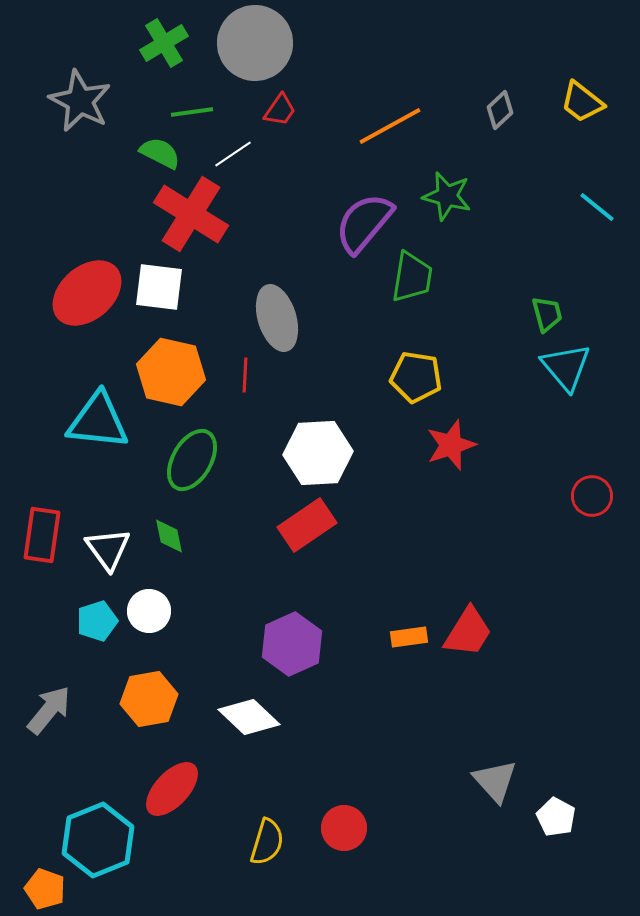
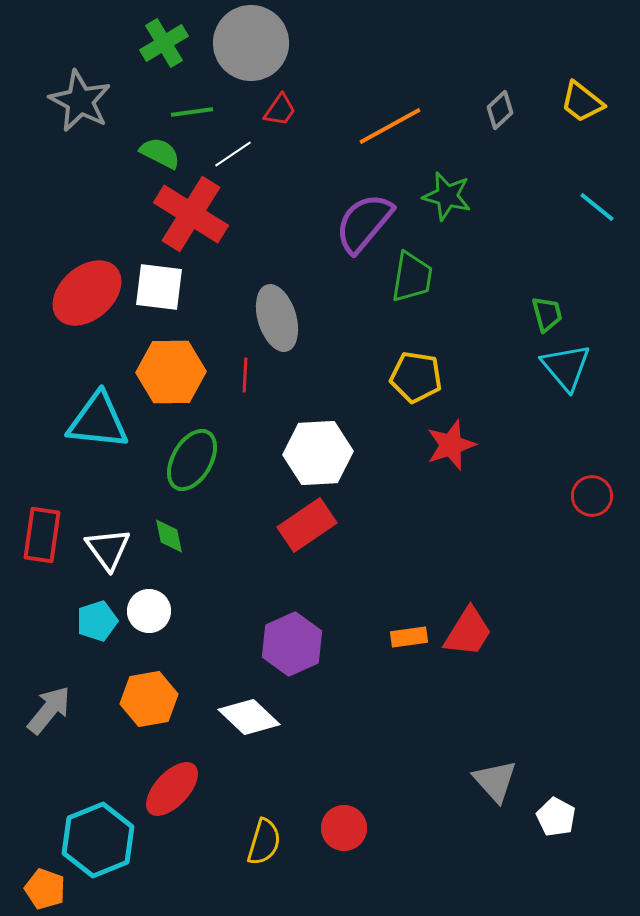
gray circle at (255, 43): moved 4 px left
orange hexagon at (171, 372): rotated 14 degrees counterclockwise
yellow semicircle at (267, 842): moved 3 px left
